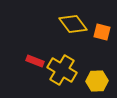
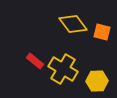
red rectangle: rotated 18 degrees clockwise
yellow cross: moved 1 px right, 1 px up
